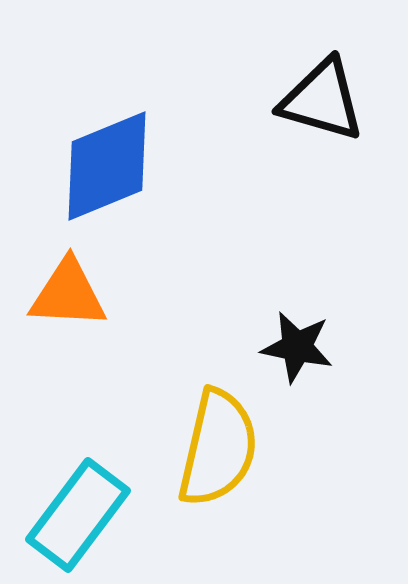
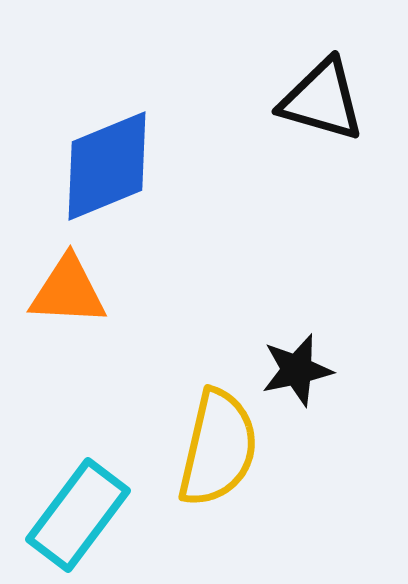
orange triangle: moved 3 px up
black star: moved 23 px down; rotated 24 degrees counterclockwise
